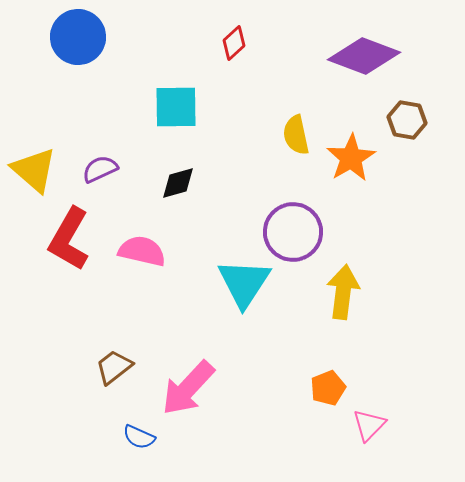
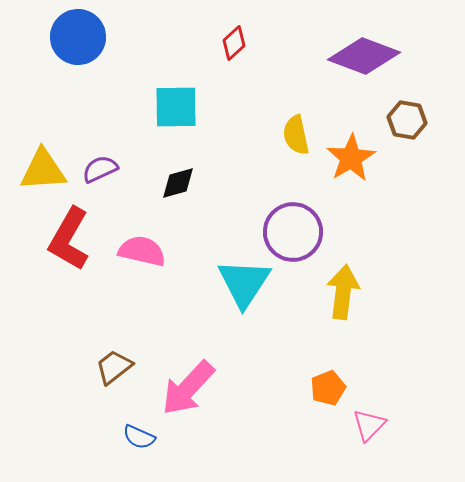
yellow triangle: moved 9 px right; rotated 45 degrees counterclockwise
